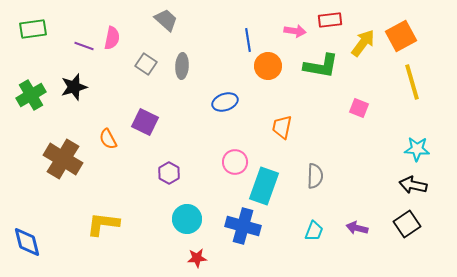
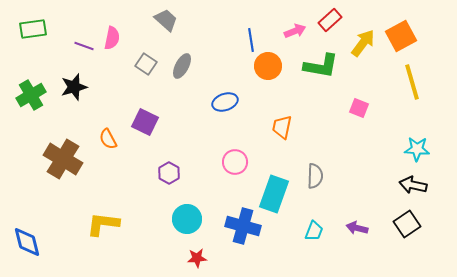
red rectangle: rotated 35 degrees counterclockwise
pink arrow: rotated 30 degrees counterclockwise
blue line: moved 3 px right
gray ellipse: rotated 25 degrees clockwise
cyan rectangle: moved 10 px right, 8 px down
